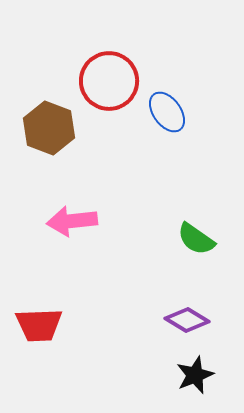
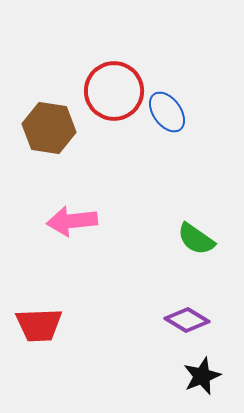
red circle: moved 5 px right, 10 px down
brown hexagon: rotated 12 degrees counterclockwise
black star: moved 7 px right, 1 px down
